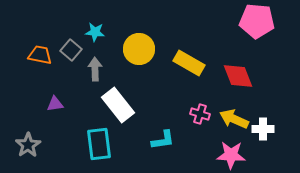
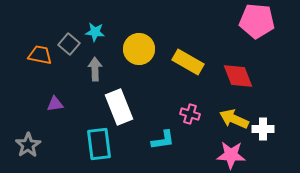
gray square: moved 2 px left, 6 px up
yellow rectangle: moved 1 px left, 1 px up
white rectangle: moved 1 px right, 2 px down; rotated 16 degrees clockwise
pink cross: moved 10 px left
